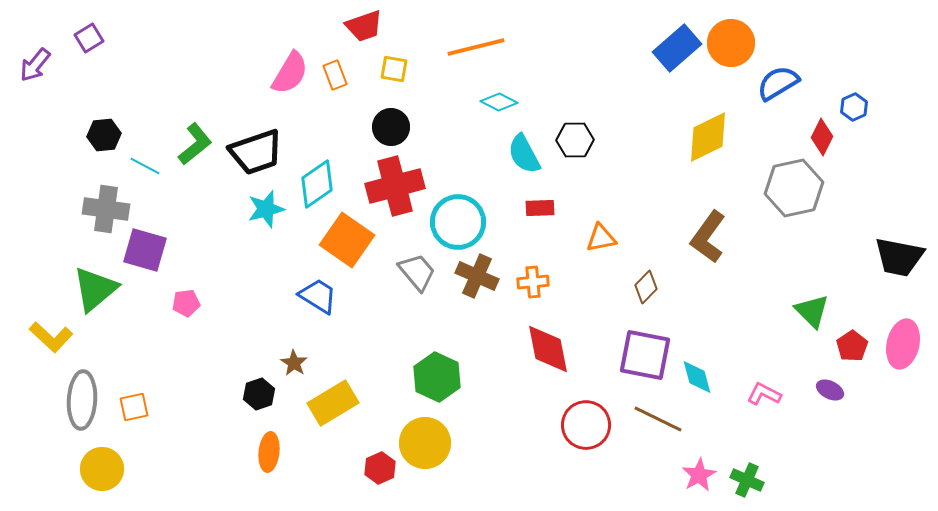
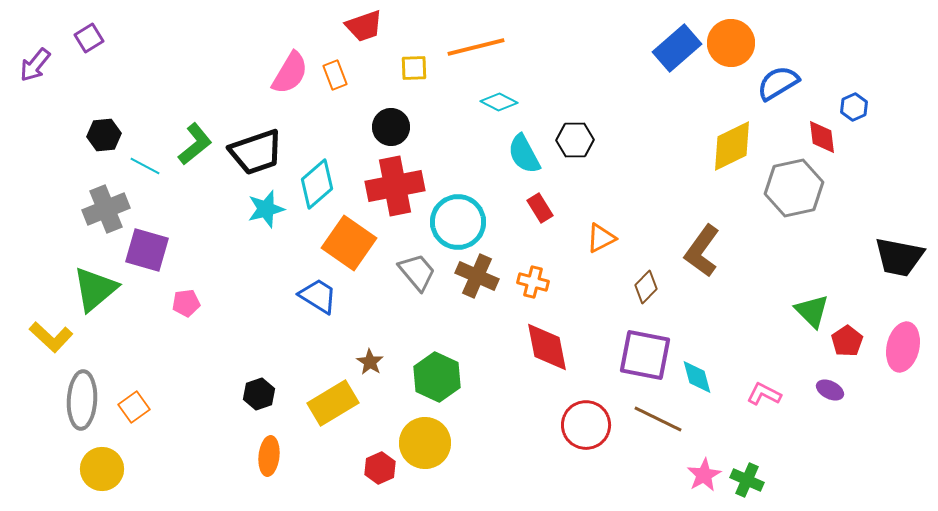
yellow square at (394, 69): moved 20 px right, 1 px up; rotated 12 degrees counterclockwise
yellow diamond at (708, 137): moved 24 px right, 9 px down
red diamond at (822, 137): rotated 33 degrees counterclockwise
cyan diamond at (317, 184): rotated 6 degrees counterclockwise
red cross at (395, 186): rotated 4 degrees clockwise
red rectangle at (540, 208): rotated 60 degrees clockwise
gray cross at (106, 209): rotated 30 degrees counterclockwise
brown L-shape at (708, 237): moved 6 px left, 14 px down
orange triangle at (601, 238): rotated 16 degrees counterclockwise
orange square at (347, 240): moved 2 px right, 3 px down
purple square at (145, 250): moved 2 px right
orange cross at (533, 282): rotated 20 degrees clockwise
pink ellipse at (903, 344): moved 3 px down
red pentagon at (852, 346): moved 5 px left, 5 px up
red diamond at (548, 349): moved 1 px left, 2 px up
brown star at (294, 363): moved 76 px right, 1 px up
orange square at (134, 407): rotated 24 degrees counterclockwise
orange ellipse at (269, 452): moved 4 px down
pink star at (699, 475): moved 5 px right
